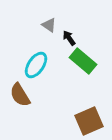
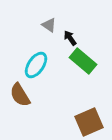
black arrow: moved 1 px right
brown square: moved 1 px down
